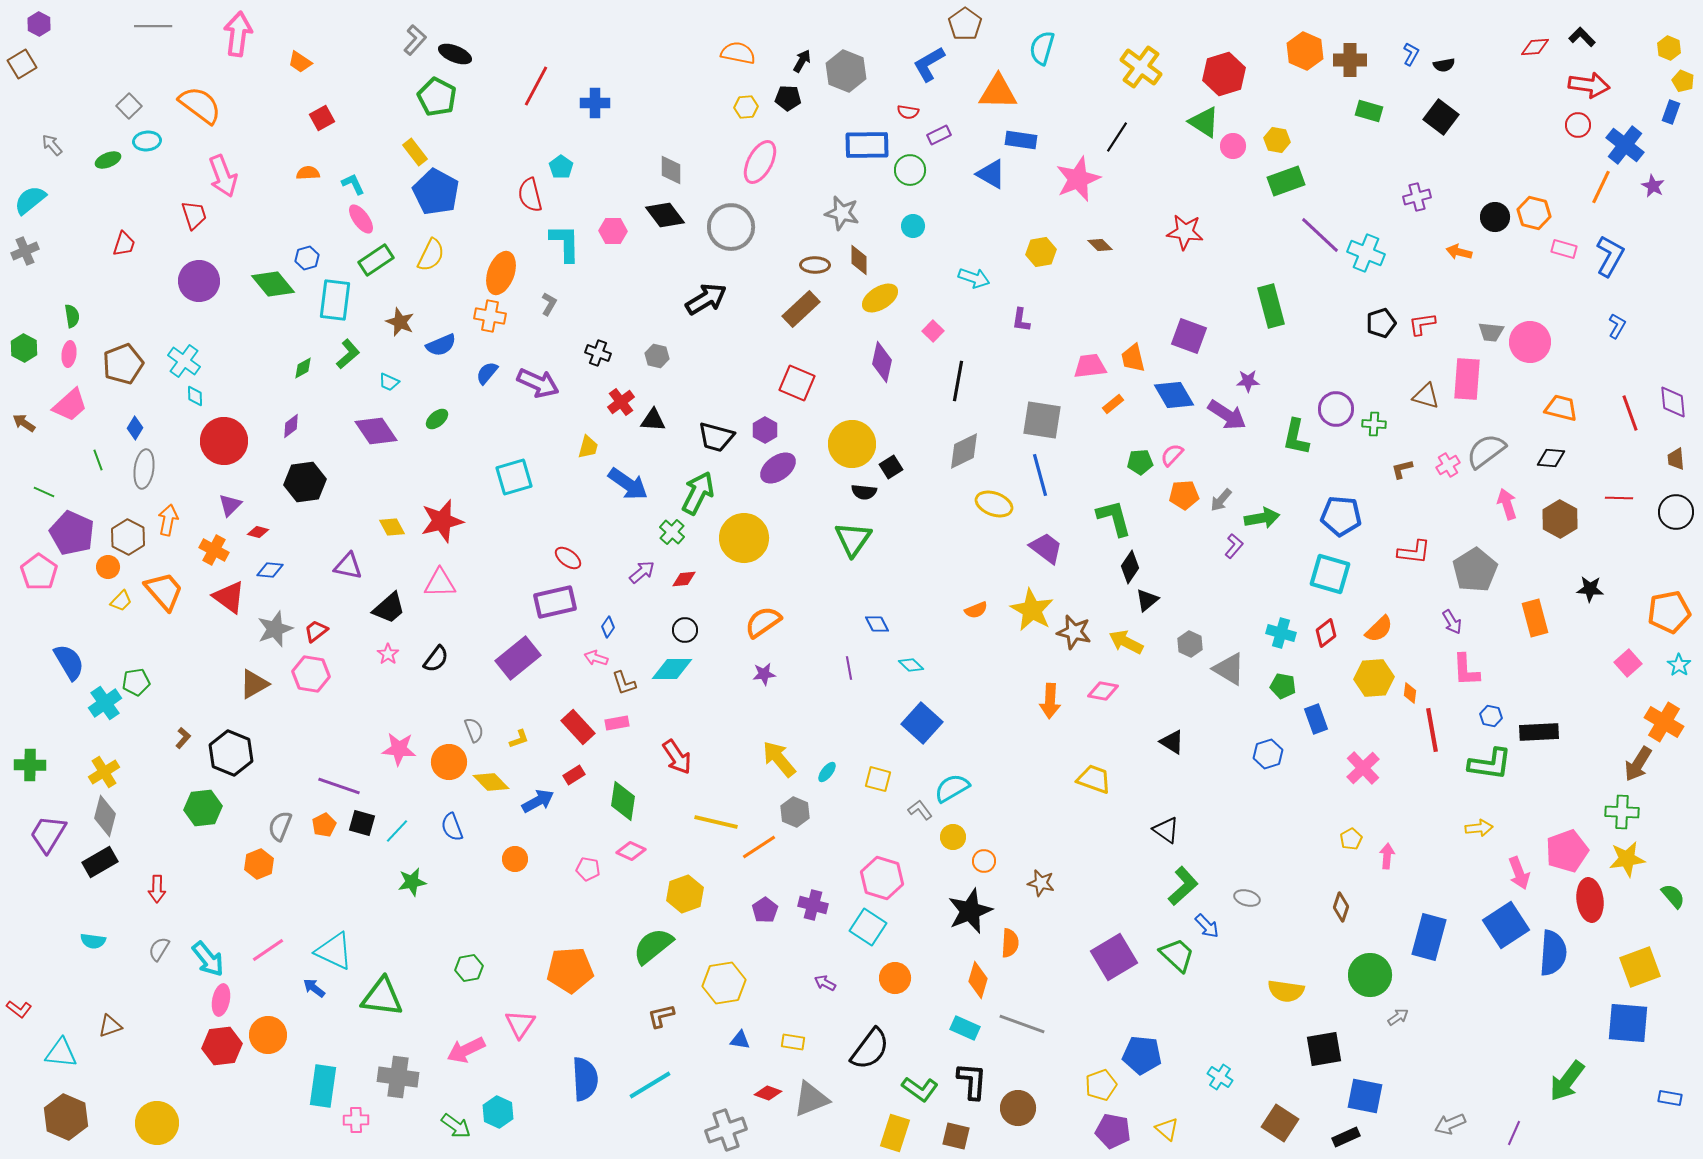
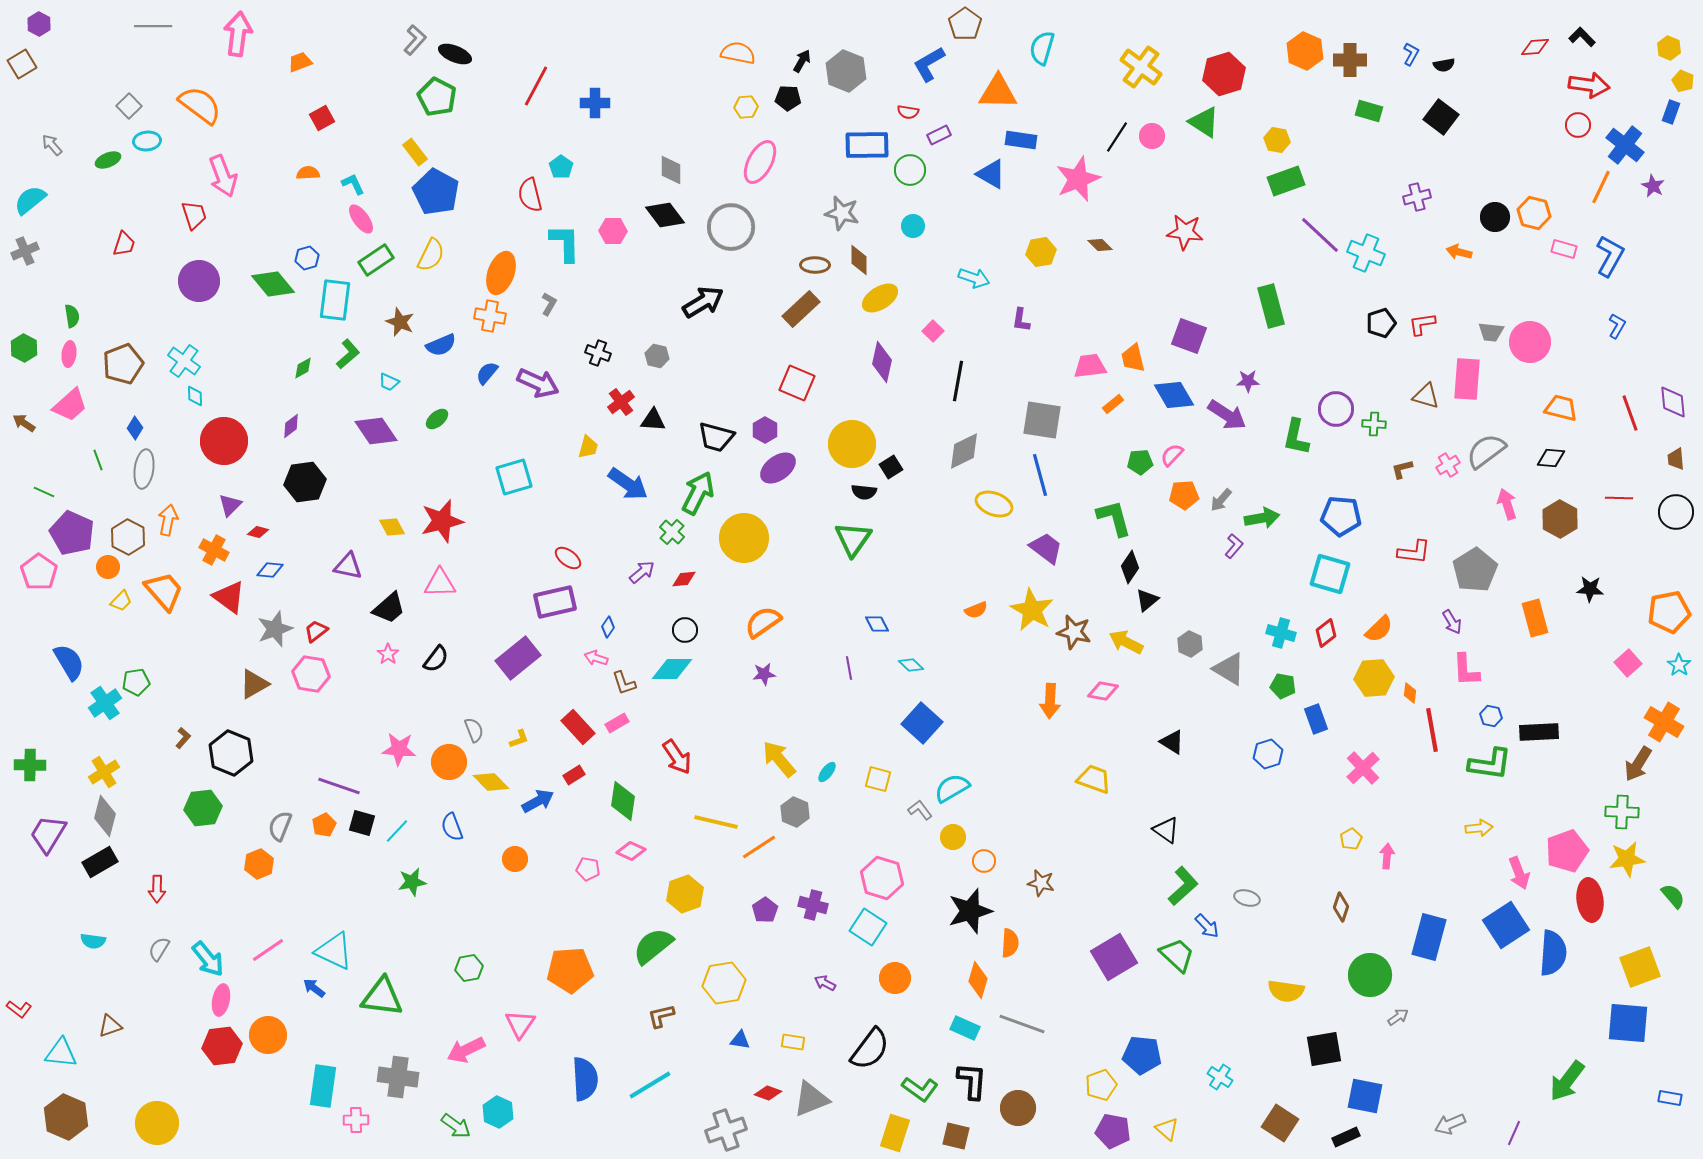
orange trapezoid at (300, 62): rotated 125 degrees clockwise
pink circle at (1233, 146): moved 81 px left, 10 px up
black arrow at (706, 299): moved 3 px left, 3 px down
pink rectangle at (617, 723): rotated 20 degrees counterclockwise
black star at (970, 911): rotated 6 degrees clockwise
